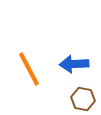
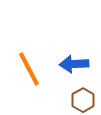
brown hexagon: moved 1 px down; rotated 20 degrees clockwise
